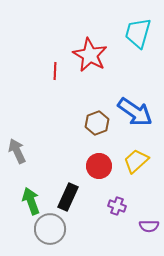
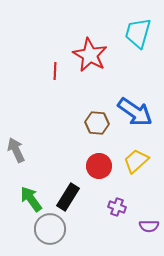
brown hexagon: rotated 25 degrees clockwise
gray arrow: moved 1 px left, 1 px up
black rectangle: rotated 8 degrees clockwise
green arrow: moved 2 px up; rotated 16 degrees counterclockwise
purple cross: moved 1 px down
